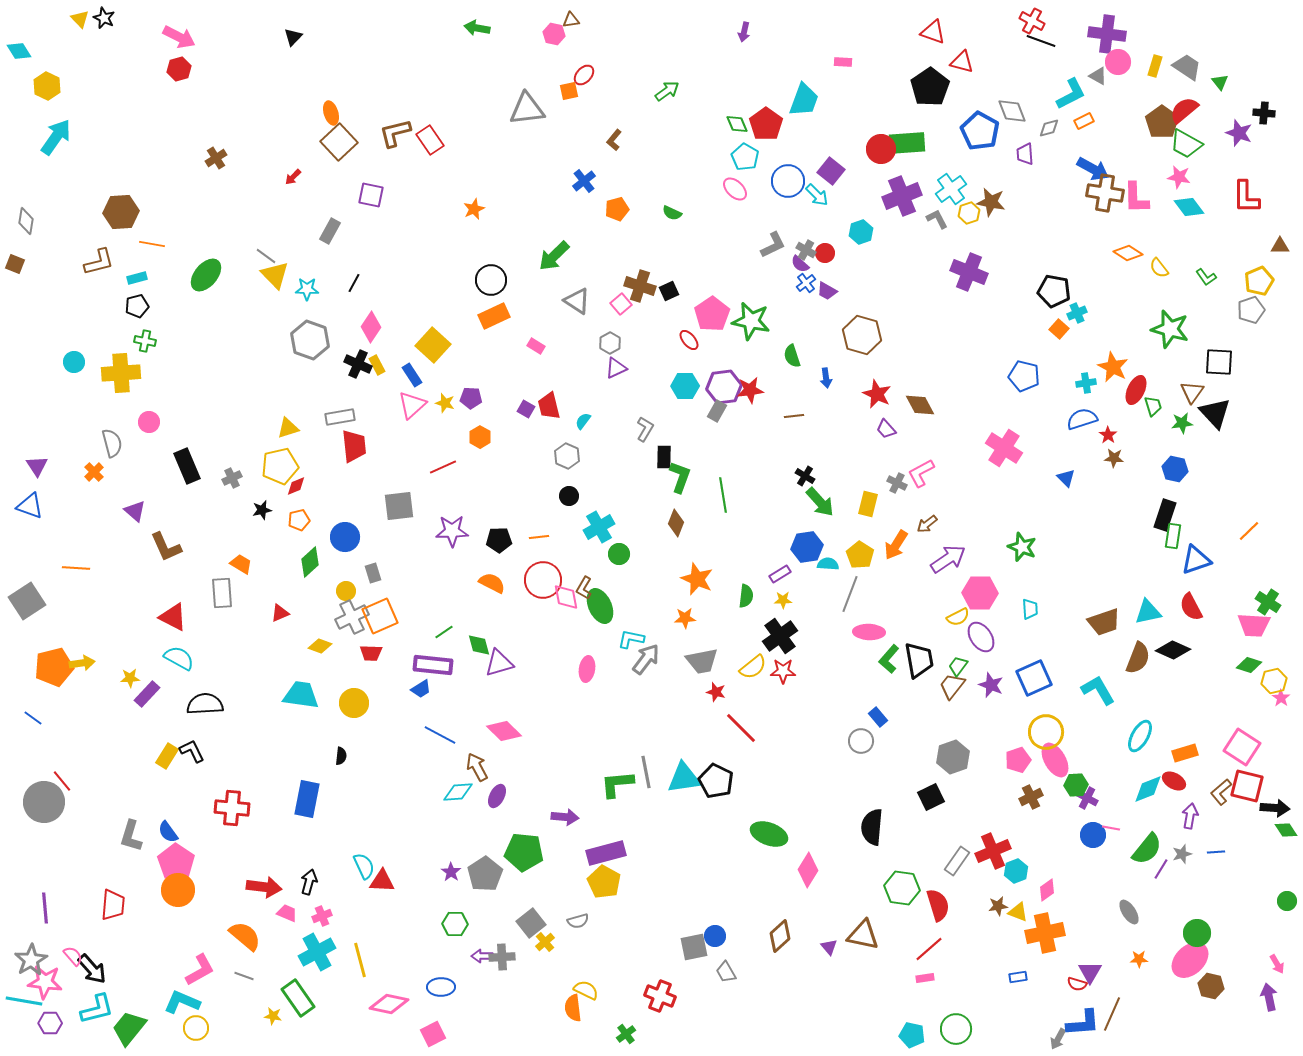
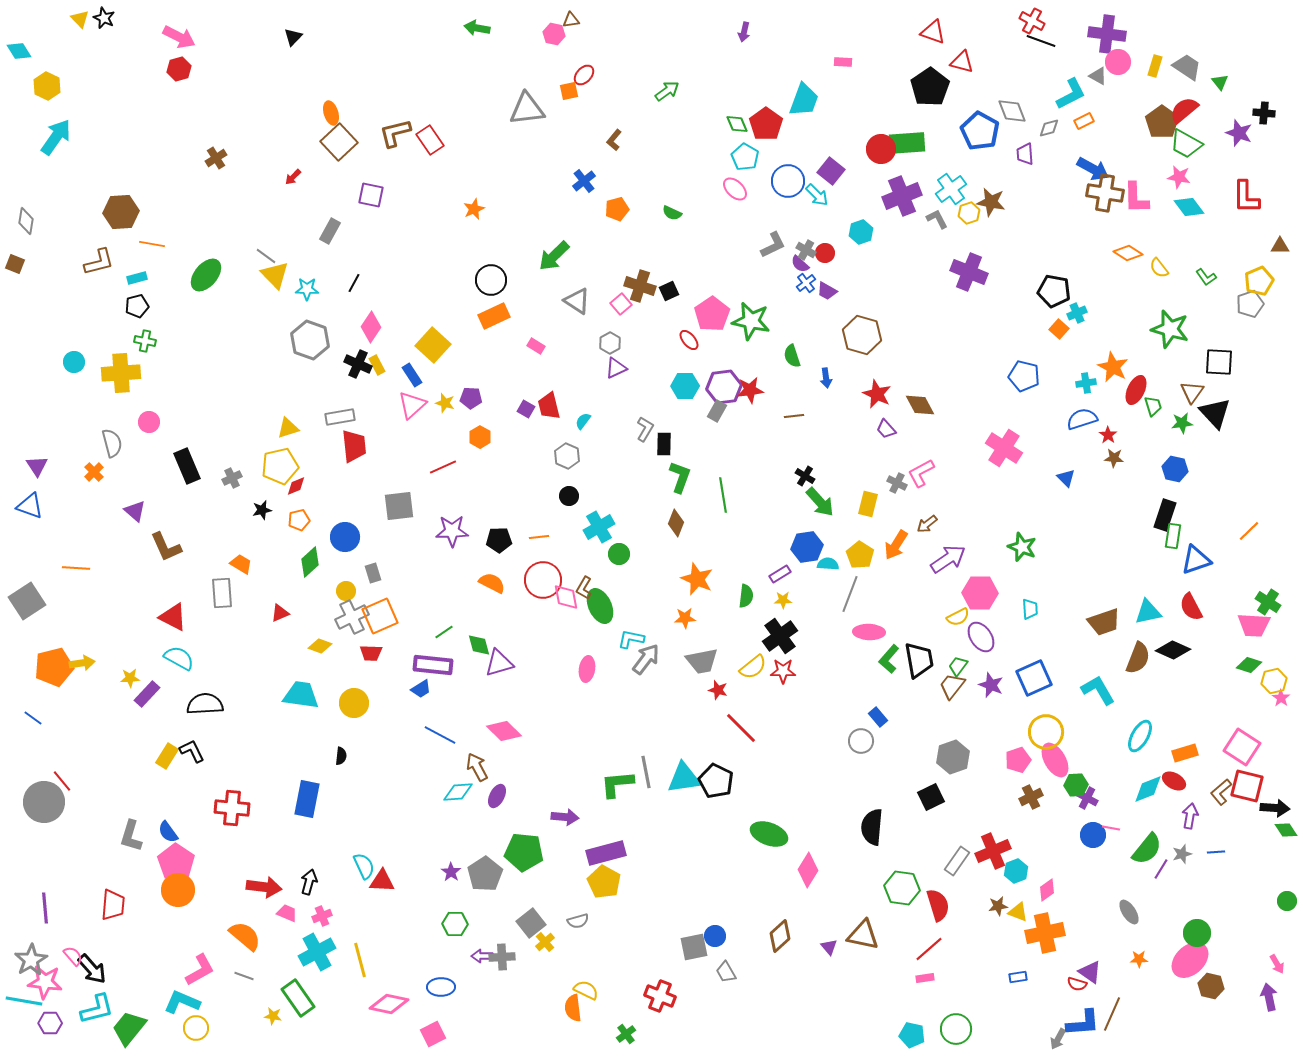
gray pentagon at (1251, 310): moved 1 px left, 6 px up
black rectangle at (664, 457): moved 13 px up
red star at (716, 692): moved 2 px right, 2 px up
purple triangle at (1090, 972): rotated 25 degrees counterclockwise
